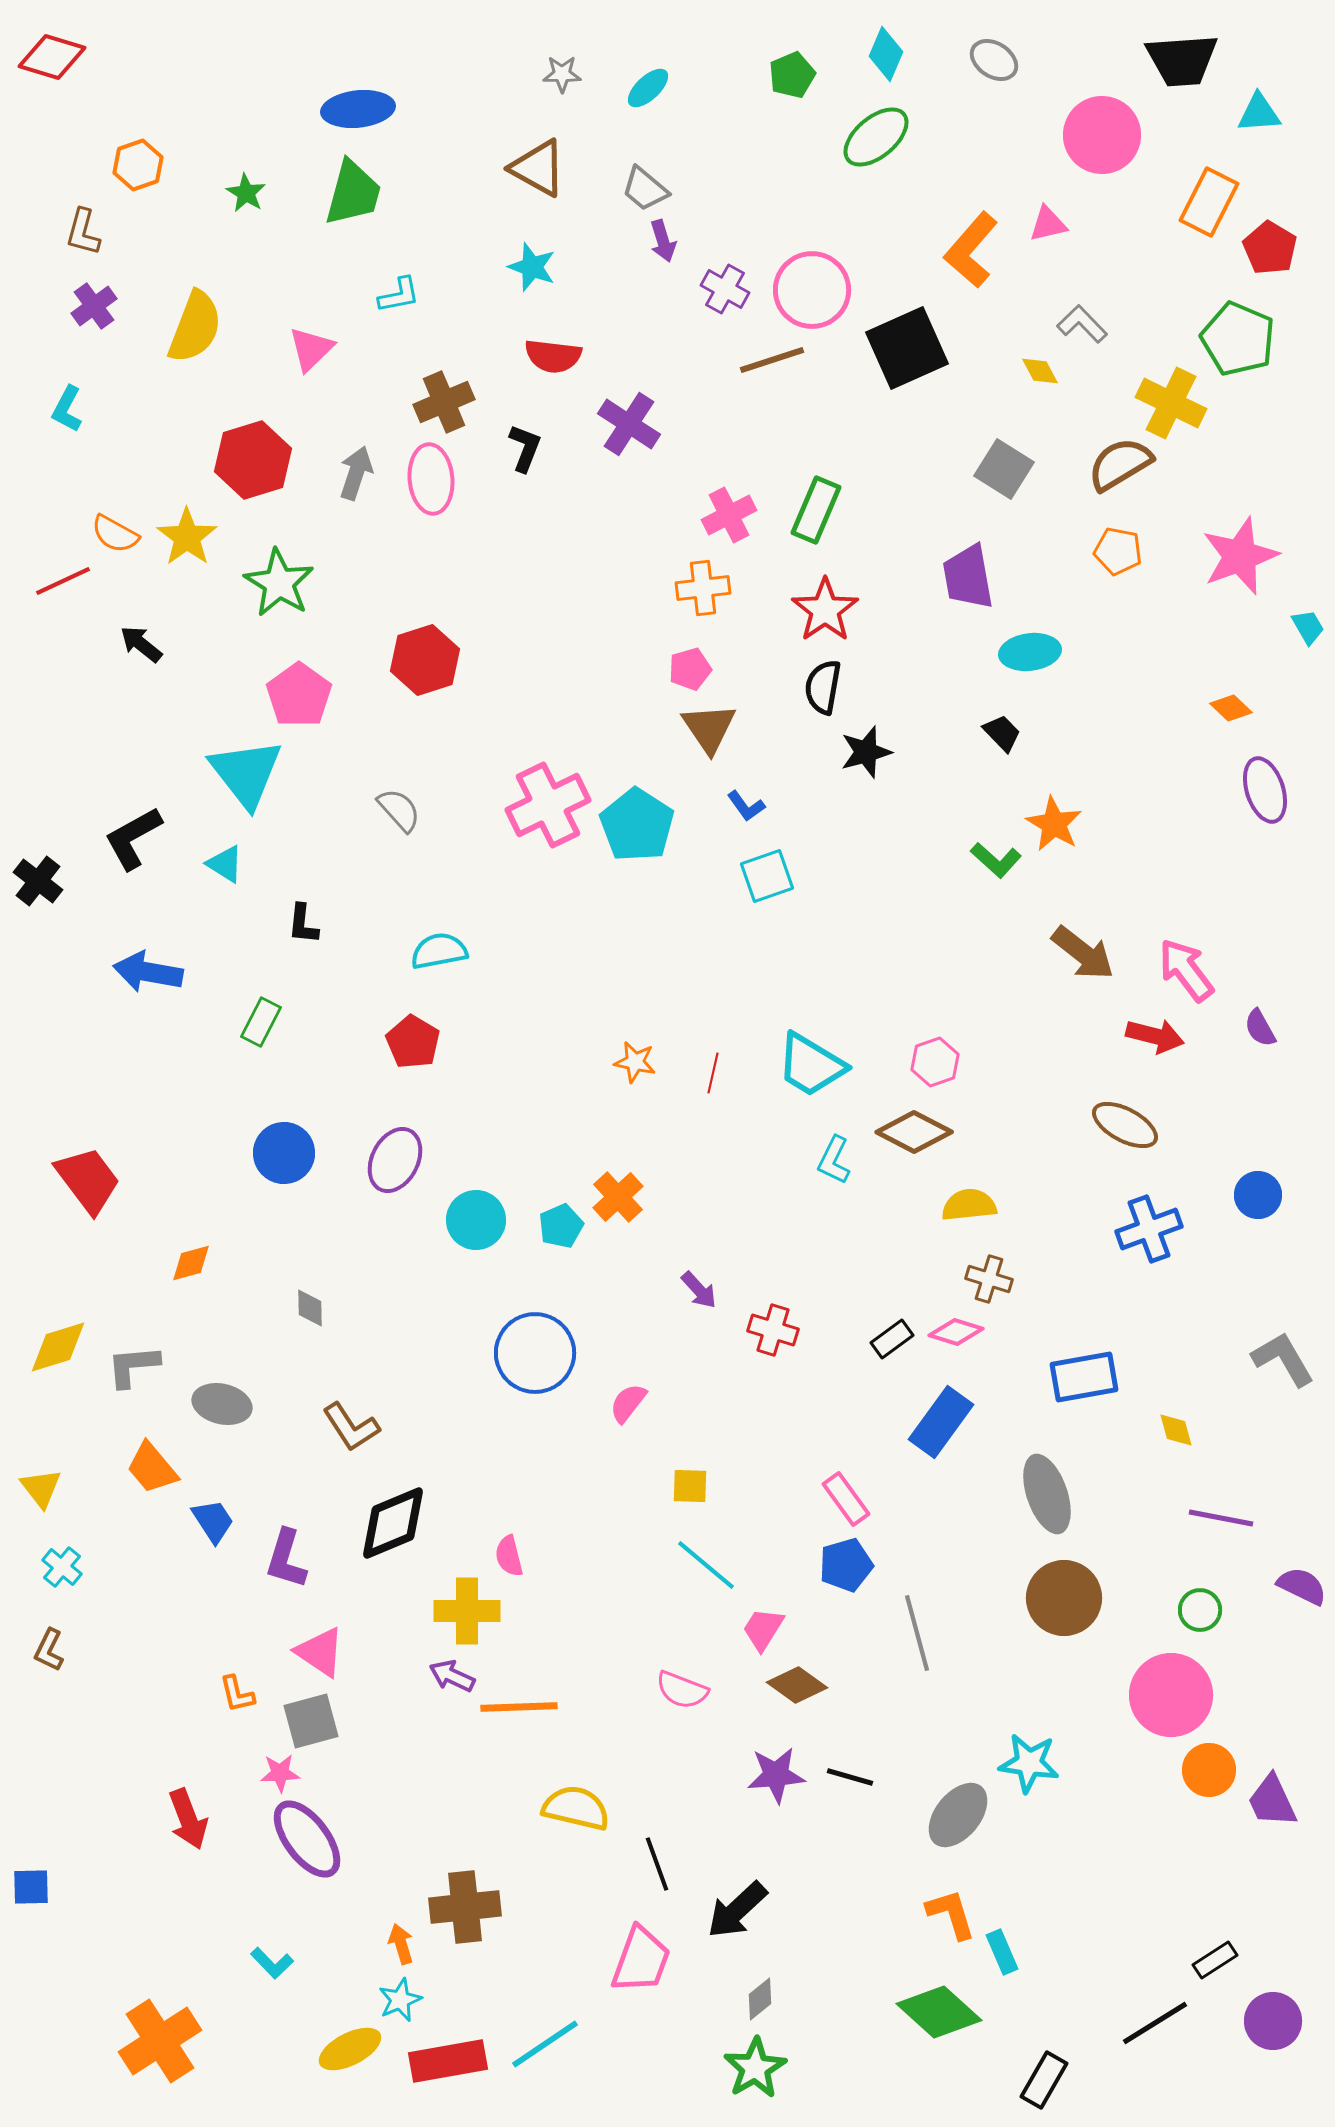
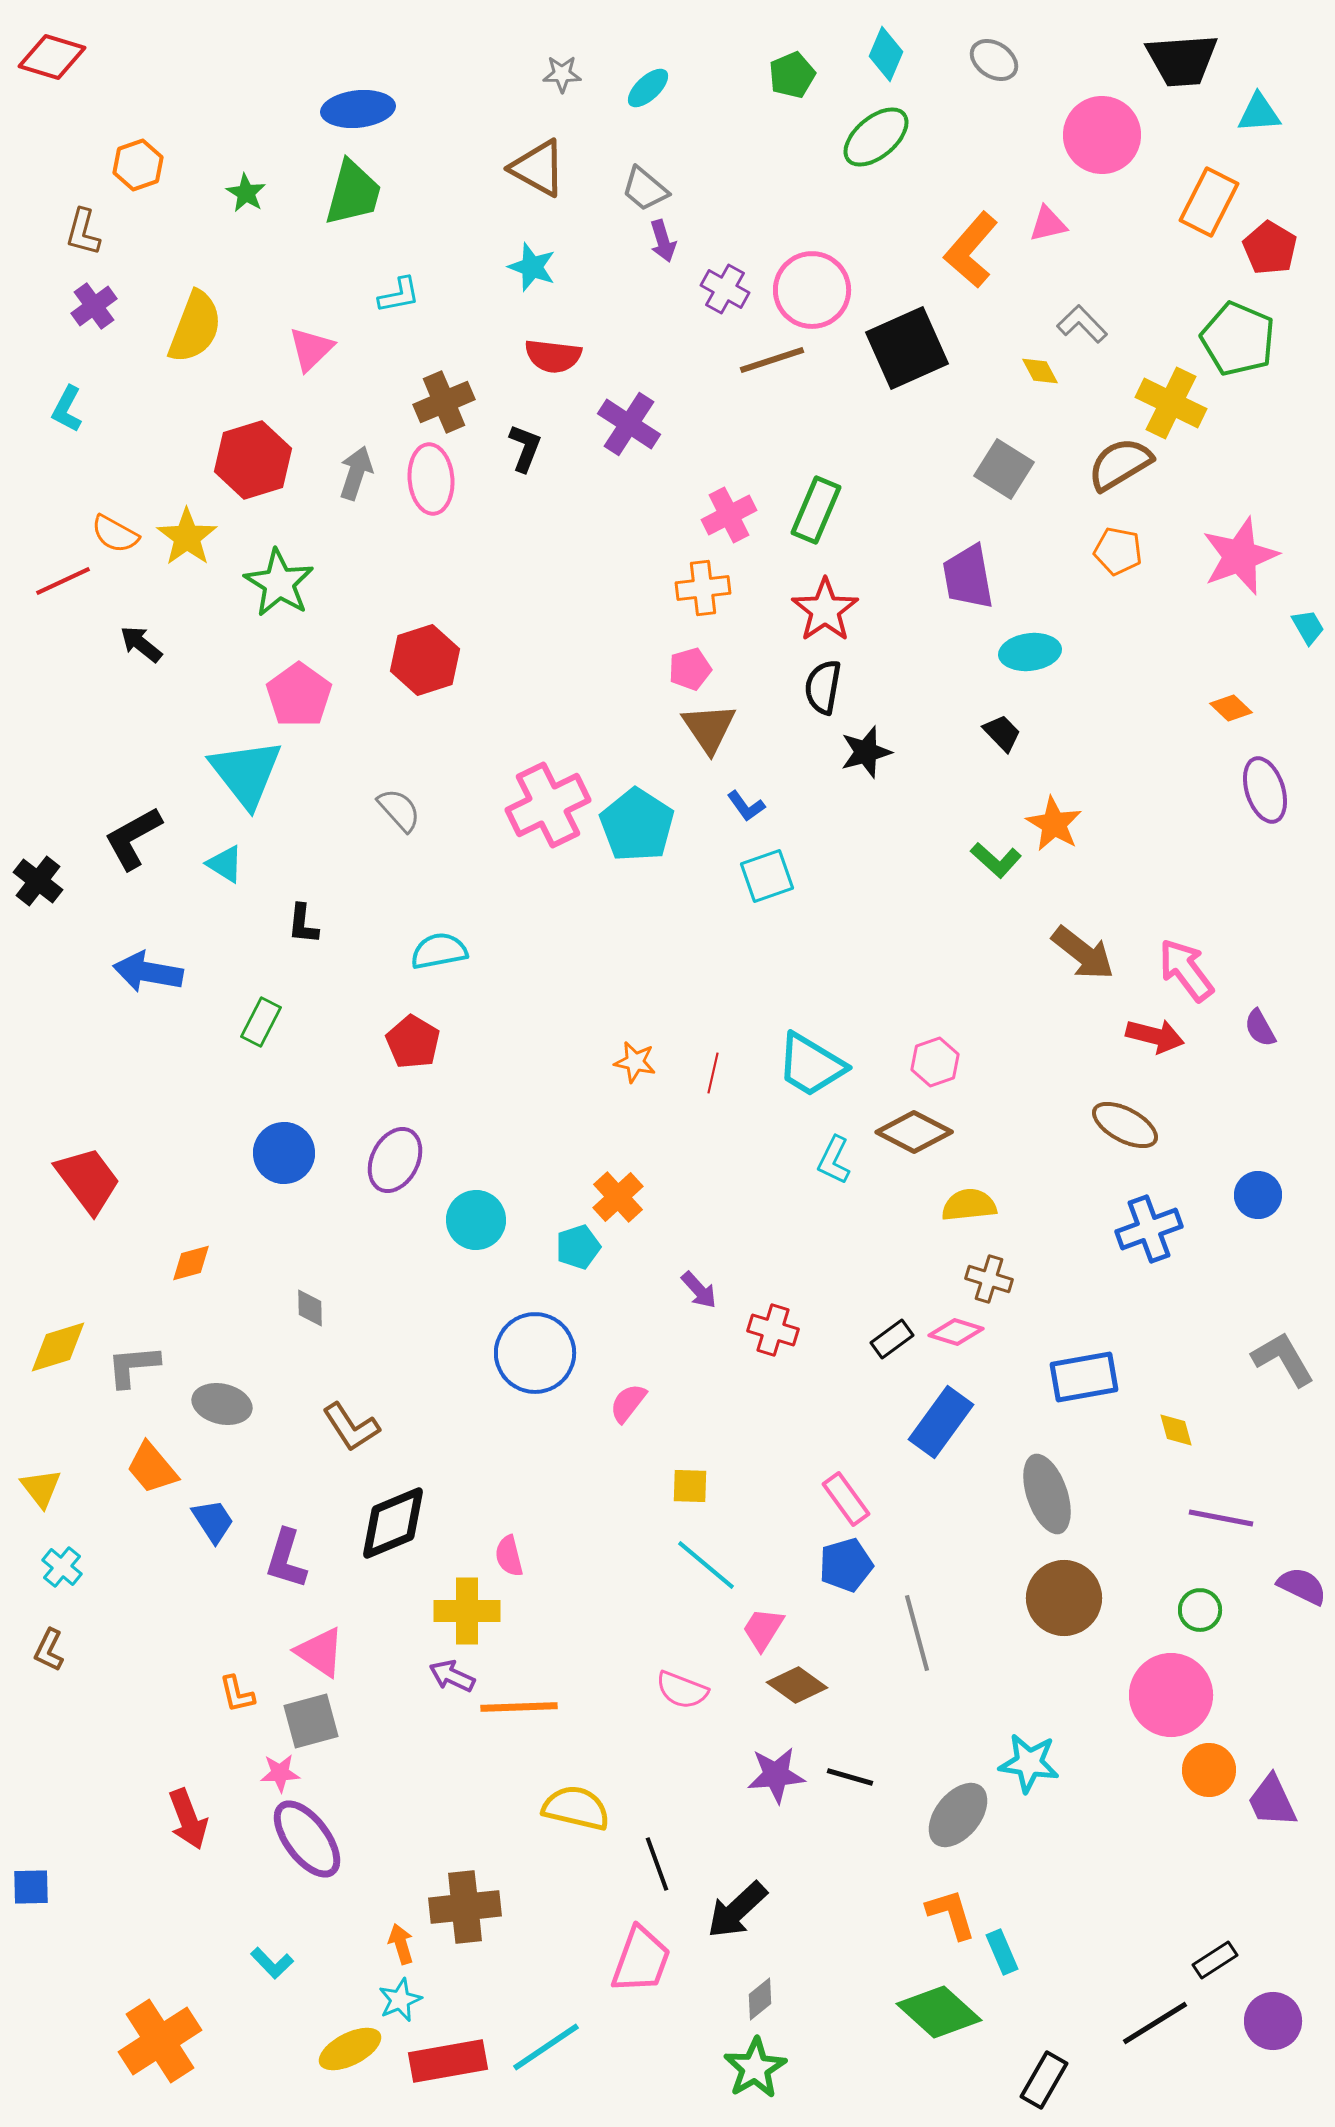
cyan pentagon at (561, 1226): moved 17 px right, 21 px down; rotated 6 degrees clockwise
cyan line at (545, 2044): moved 1 px right, 3 px down
